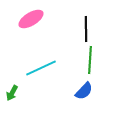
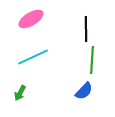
green line: moved 2 px right
cyan line: moved 8 px left, 11 px up
green arrow: moved 8 px right
